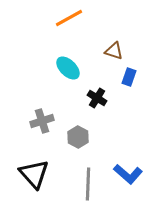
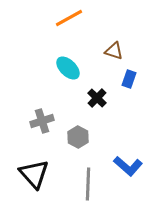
blue rectangle: moved 2 px down
black cross: rotated 12 degrees clockwise
blue L-shape: moved 8 px up
